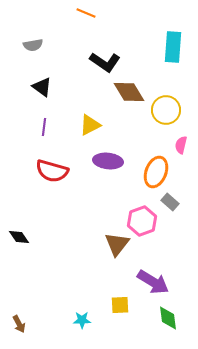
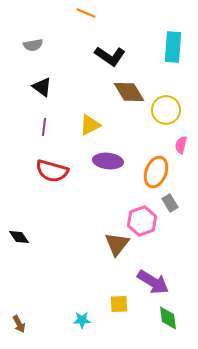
black L-shape: moved 5 px right, 6 px up
gray rectangle: moved 1 px down; rotated 18 degrees clockwise
yellow square: moved 1 px left, 1 px up
